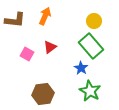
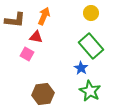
orange arrow: moved 1 px left
yellow circle: moved 3 px left, 8 px up
red triangle: moved 14 px left, 10 px up; rotated 48 degrees clockwise
